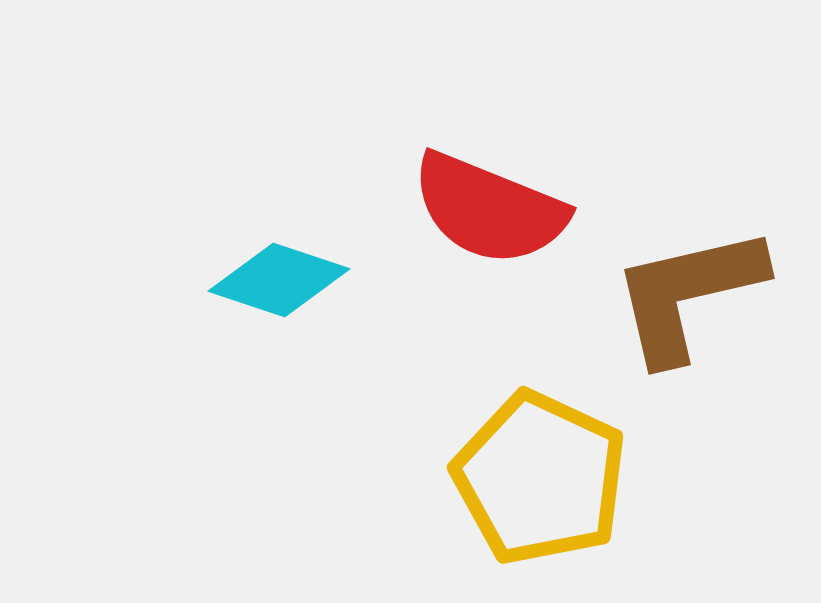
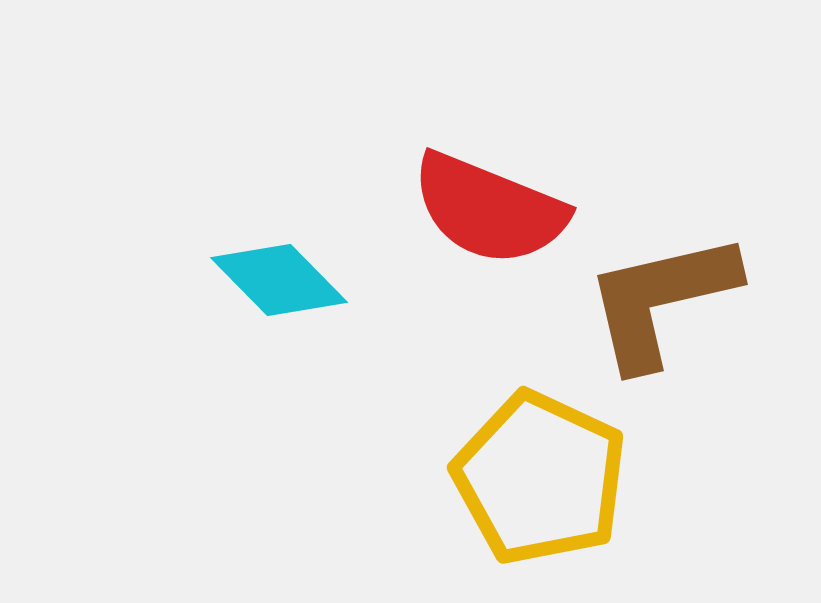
cyan diamond: rotated 27 degrees clockwise
brown L-shape: moved 27 px left, 6 px down
